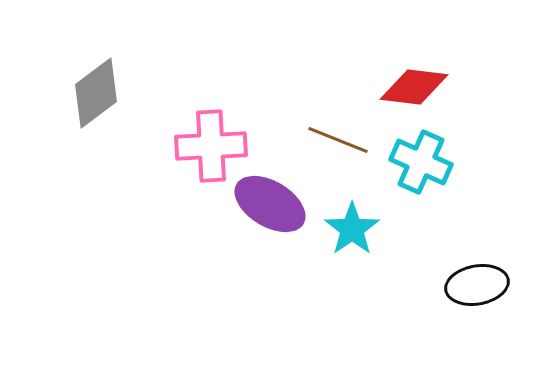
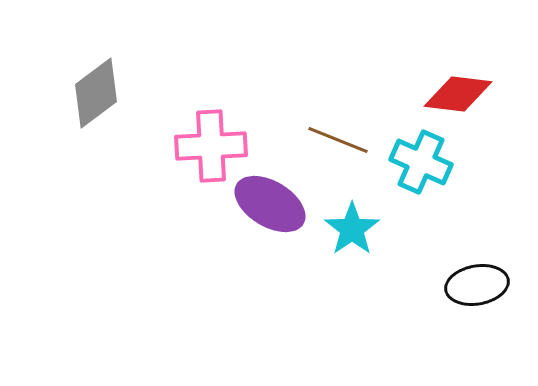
red diamond: moved 44 px right, 7 px down
